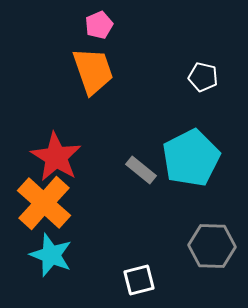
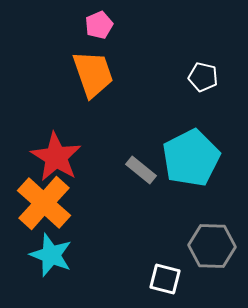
orange trapezoid: moved 3 px down
white square: moved 26 px right, 1 px up; rotated 28 degrees clockwise
